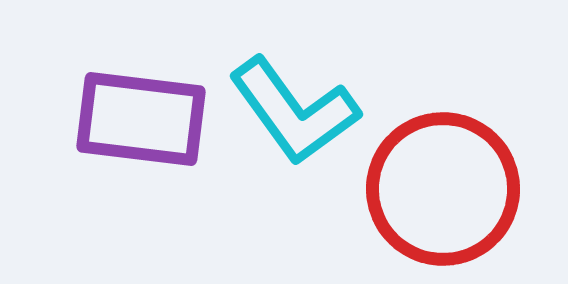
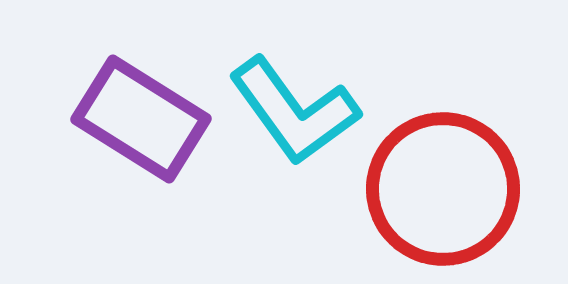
purple rectangle: rotated 25 degrees clockwise
